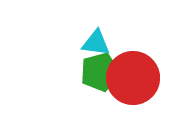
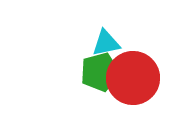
cyan triangle: moved 10 px right; rotated 20 degrees counterclockwise
